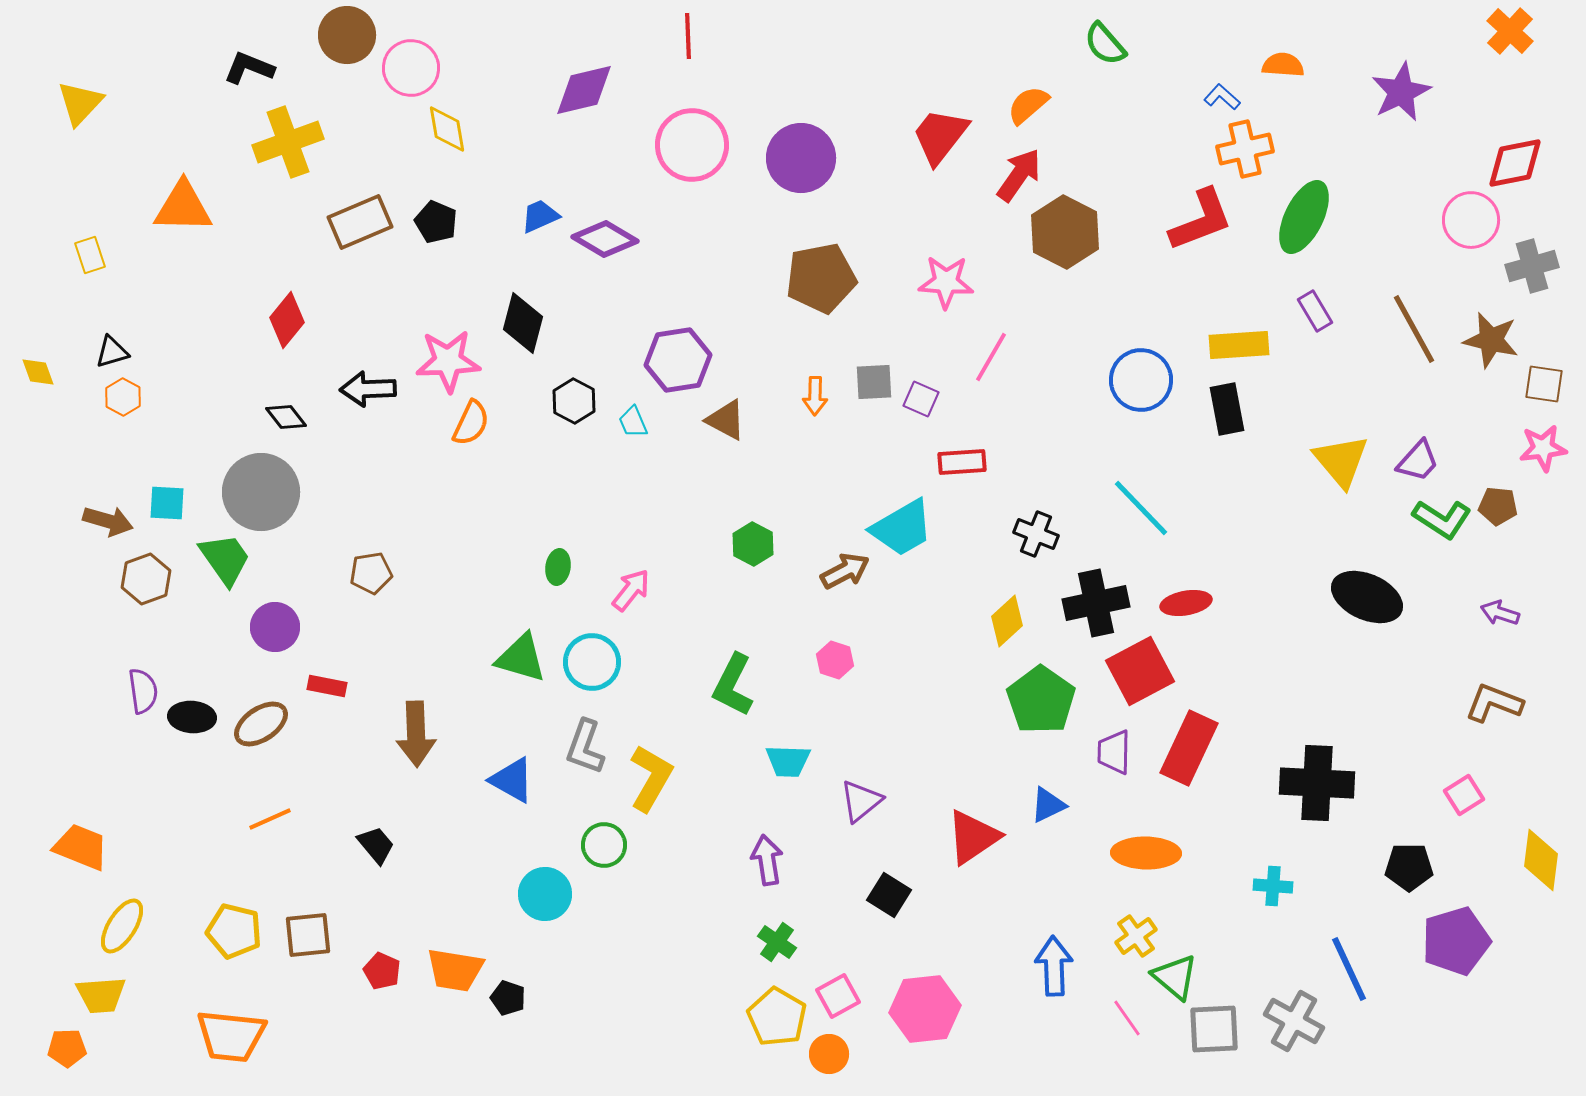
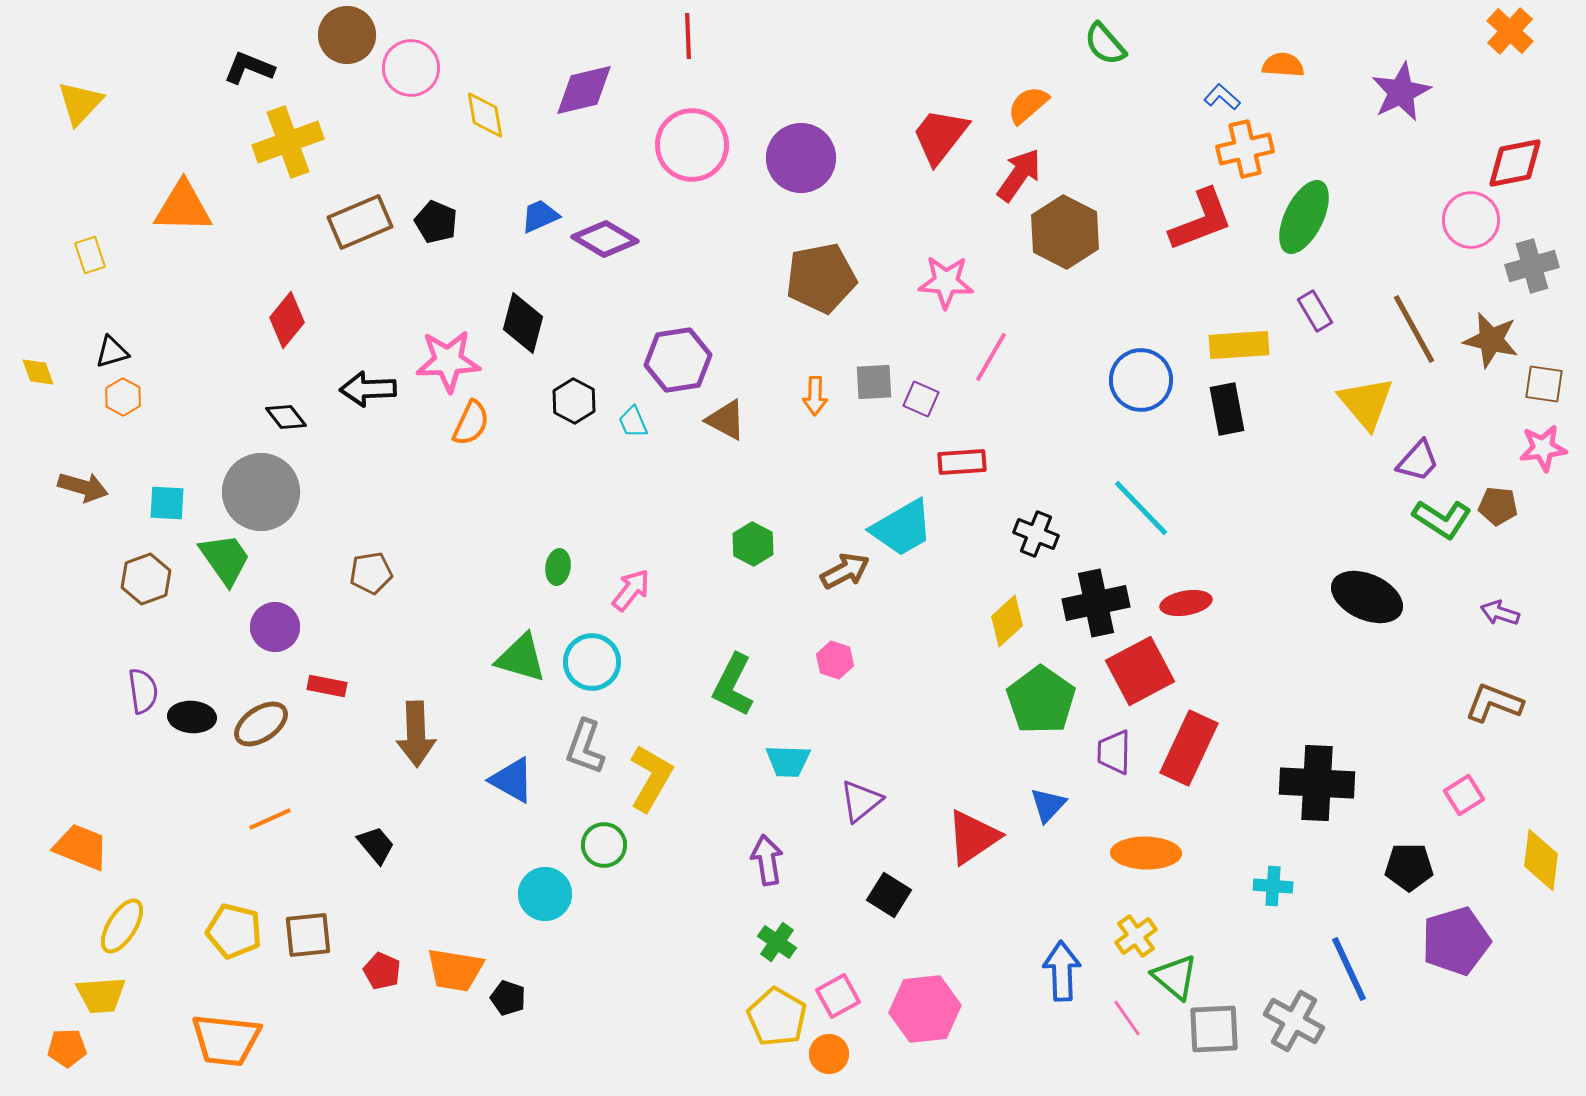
yellow diamond at (447, 129): moved 38 px right, 14 px up
yellow triangle at (1341, 461): moved 25 px right, 58 px up
brown arrow at (108, 521): moved 25 px left, 34 px up
blue triangle at (1048, 805): rotated 21 degrees counterclockwise
blue arrow at (1054, 966): moved 8 px right, 5 px down
orange trapezoid at (231, 1036): moved 5 px left, 4 px down
